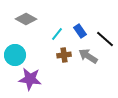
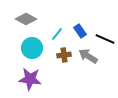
black line: rotated 18 degrees counterclockwise
cyan circle: moved 17 px right, 7 px up
